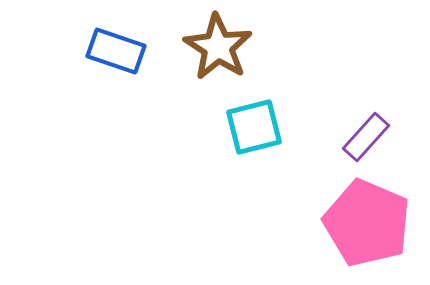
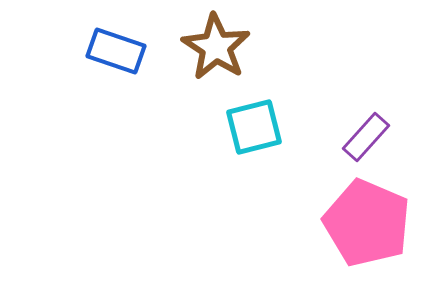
brown star: moved 2 px left
